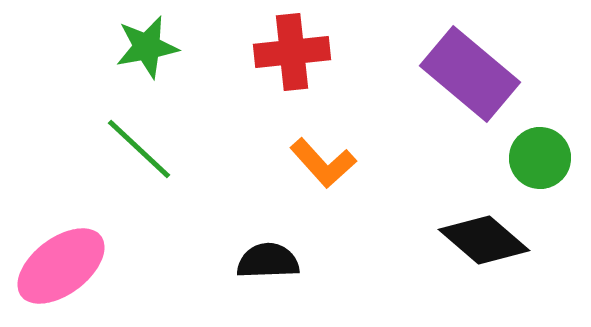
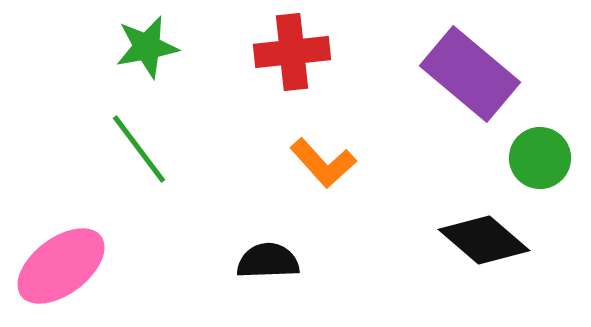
green line: rotated 10 degrees clockwise
